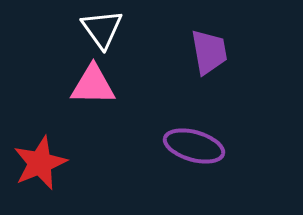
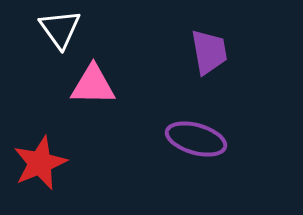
white triangle: moved 42 px left
purple ellipse: moved 2 px right, 7 px up
